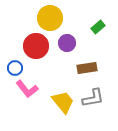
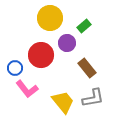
green rectangle: moved 14 px left, 1 px up
red circle: moved 5 px right, 9 px down
brown rectangle: rotated 60 degrees clockwise
